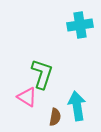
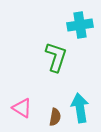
green L-shape: moved 14 px right, 17 px up
pink triangle: moved 5 px left, 11 px down
cyan arrow: moved 3 px right, 2 px down
